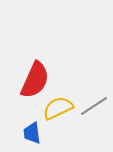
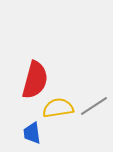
red semicircle: rotated 9 degrees counterclockwise
yellow semicircle: rotated 16 degrees clockwise
